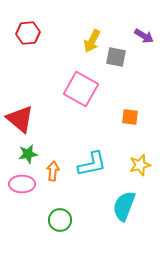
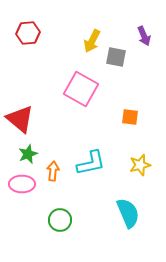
purple arrow: rotated 36 degrees clockwise
green star: rotated 12 degrees counterclockwise
cyan L-shape: moved 1 px left, 1 px up
cyan semicircle: moved 4 px right, 7 px down; rotated 136 degrees clockwise
